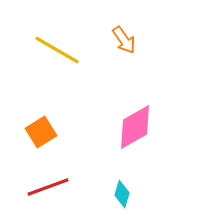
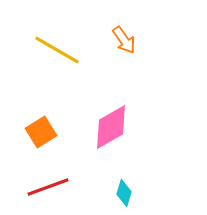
pink diamond: moved 24 px left
cyan diamond: moved 2 px right, 1 px up
